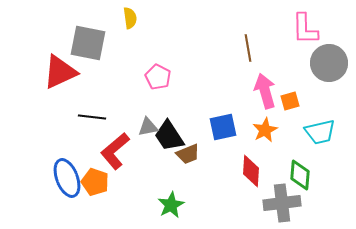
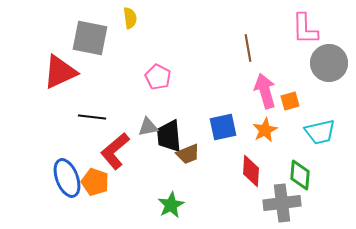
gray square: moved 2 px right, 5 px up
black trapezoid: rotated 28 degrees clockwise
